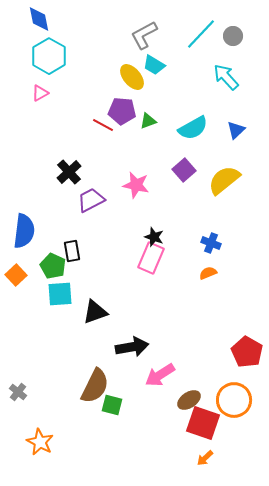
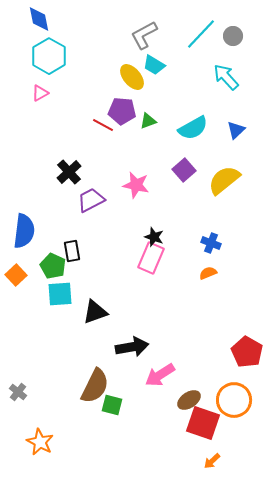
orange arrow: moved 7 px right, 3 px down
